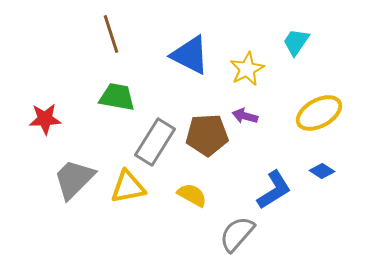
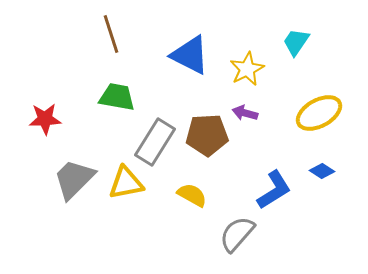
purple arrow: moved 3 px up
yellow triangle: moved 2 px left, 4 px up
